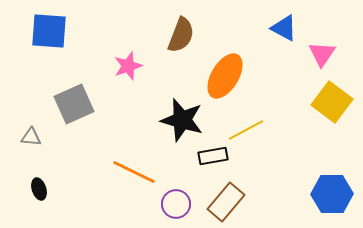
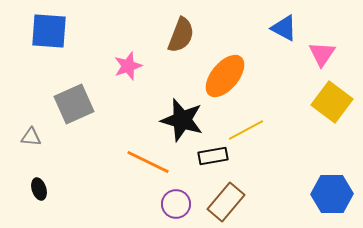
orange ellipse: rotated 9 degrees clockwise
orange line: moved 14 px right, 10 px up
